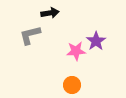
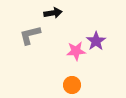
black arrow: moved 3 px right
